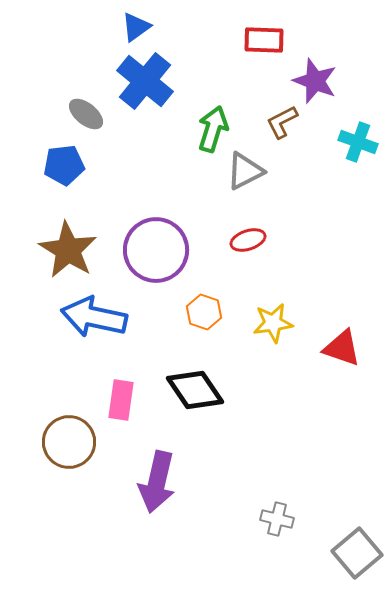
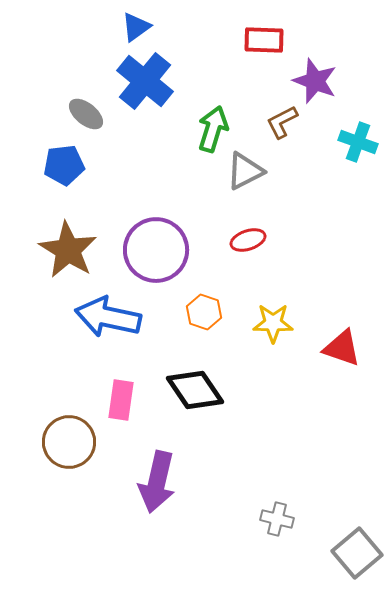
blue arrow: moved 14 px right
yellow star: rotated 9 degrees clockwise
